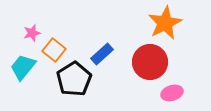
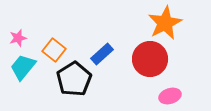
pink star: moved 14 px left, 5 px down
red circle: moved 3 px up
pink ellipse: moved 2 px left, 3 px down
